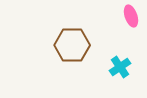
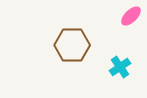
pink ellipse: rotated 65 degrees clockwise
